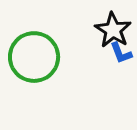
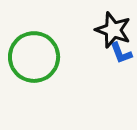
black star: rotated 12 degrees counterclockwise
